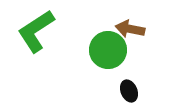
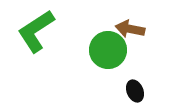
black ellipse: moved 6 px right
